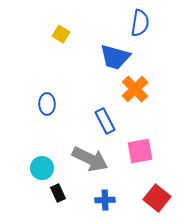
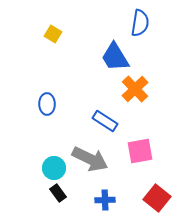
yellow square: moved 8 px left
blue trapezoid: rotated 44 degrees clockwise
blue rectangle: rotated 30 degrees counterclockwise
cyan circle: moved 12 px right
black rectangle: rotated 12 degrees counterclockwise
